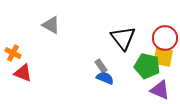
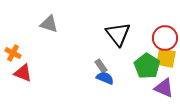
gray triangle: moved 2 px left, 1 px up; rotated 12 degrees counterclockwise
black triangle: moved 5 px left, 4 px up
yellow square: moved 3 px right, 1 px down
green pentagon: rotated 20 degrees clockwise
purple triangle: moved 4 px right, 2 px up
